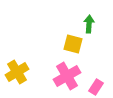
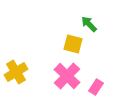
green arrow: rotated 48 degrees counterclockwise
yellow cross: moved 1 px left
pink cross: rotated 16 degrees counterclockwise
